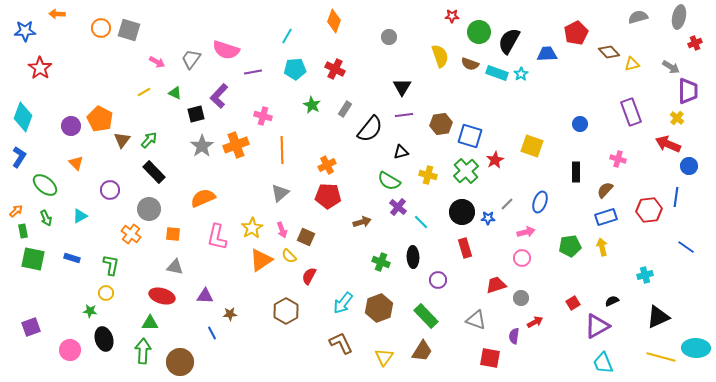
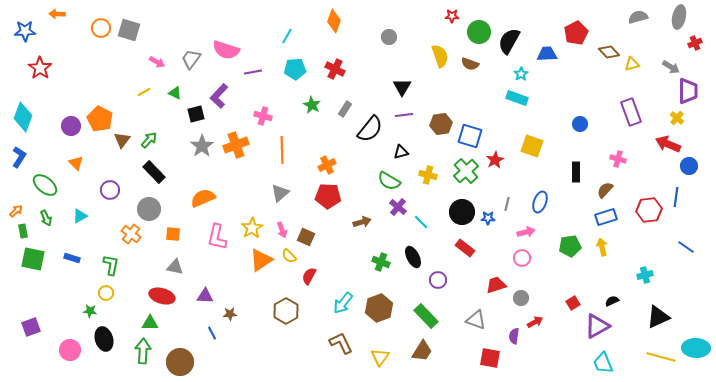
cyan rectangle at (497, 73): moved 20 px right, 25 px down
gray line at (507, 204): rotated 32 degrees counterclockwise
red rectangle at (465, 248): rotated 36 degrees counterclockwise
black ellipse at (413, 257): rotated 25 degrees counterclockwise
yellow triangle at (384, 357): moved 4 px left
